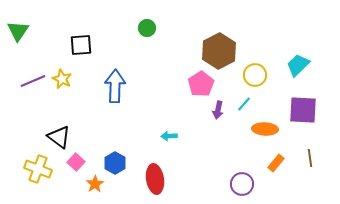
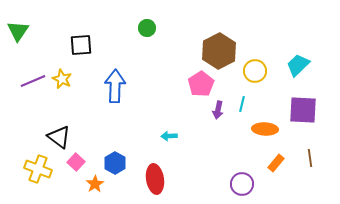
yellow circle: moved 4 px up
cyan line: moved 2 px left; rotated 28 degrees counterclockwise
